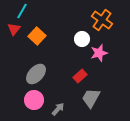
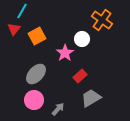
orange square: rotated 18 degrees clockwise
pink star: moved 34 px left; rotated 18 degrees counterclockwise
gray trapezoid: rotated 30 degrees clockwise
